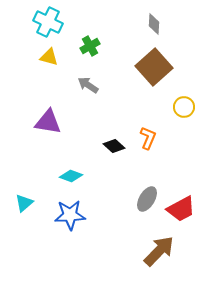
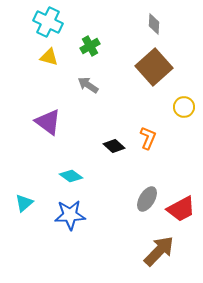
purple triangle: rotated 28 degrees clockwise
cyan diamond: rotated 15 degrees clockwise
